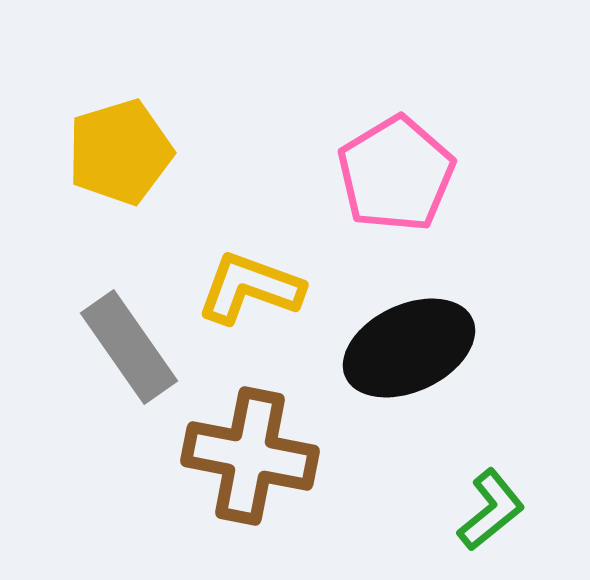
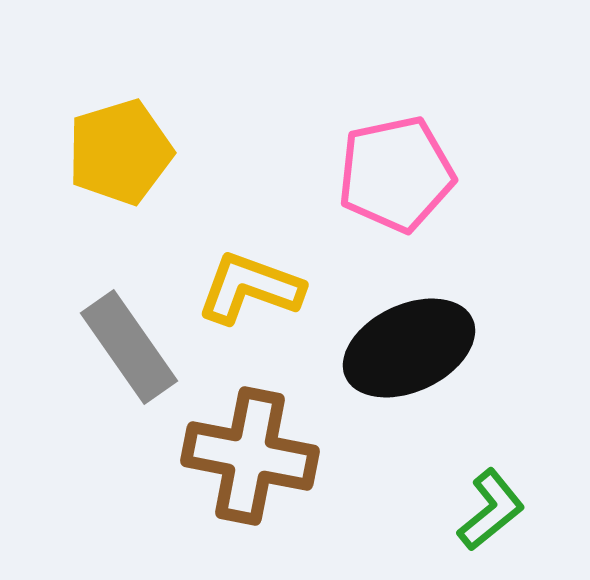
pink pentagon: rotated 19 degrees clockwise
